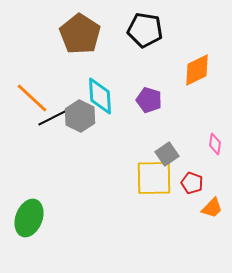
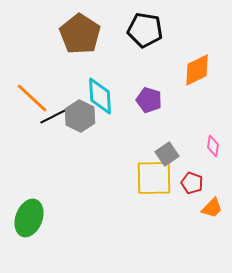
black line: moved 2 px right, 2 px up
pink diamond: moved 2 px left, 2 px down
